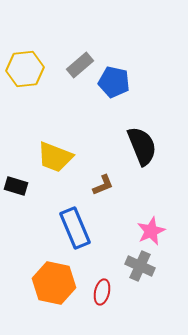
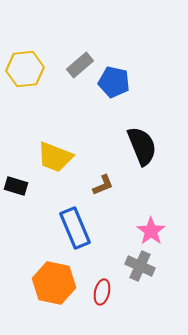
pink star: rotated 12 degrees counterclockwise
